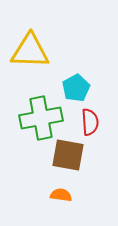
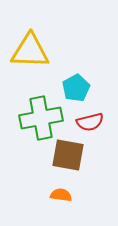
red semicircle: rotated 80 degrees clockwise
